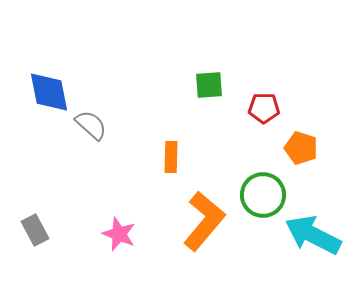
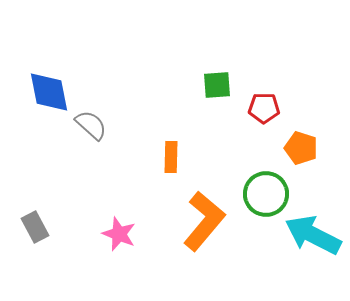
green square: moved 8 px right
green circle: moved 3 px right, 1 px up
gray rectangle: moved 3 px up
